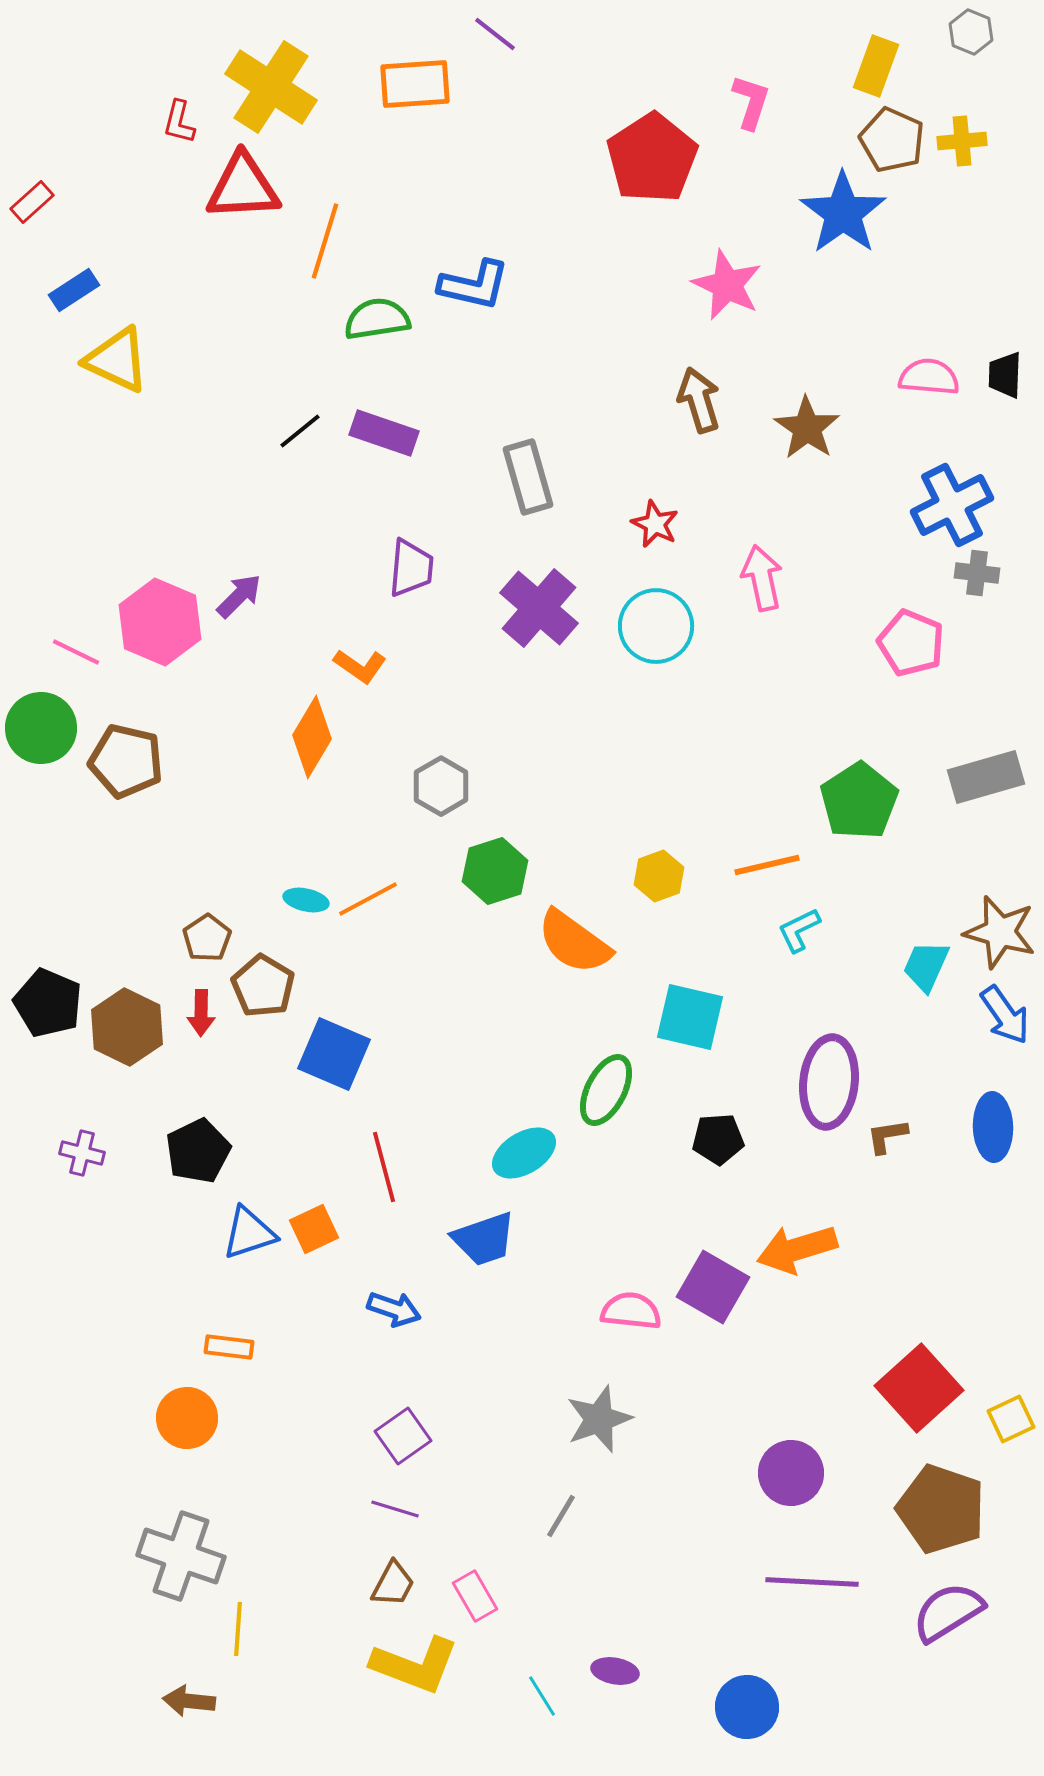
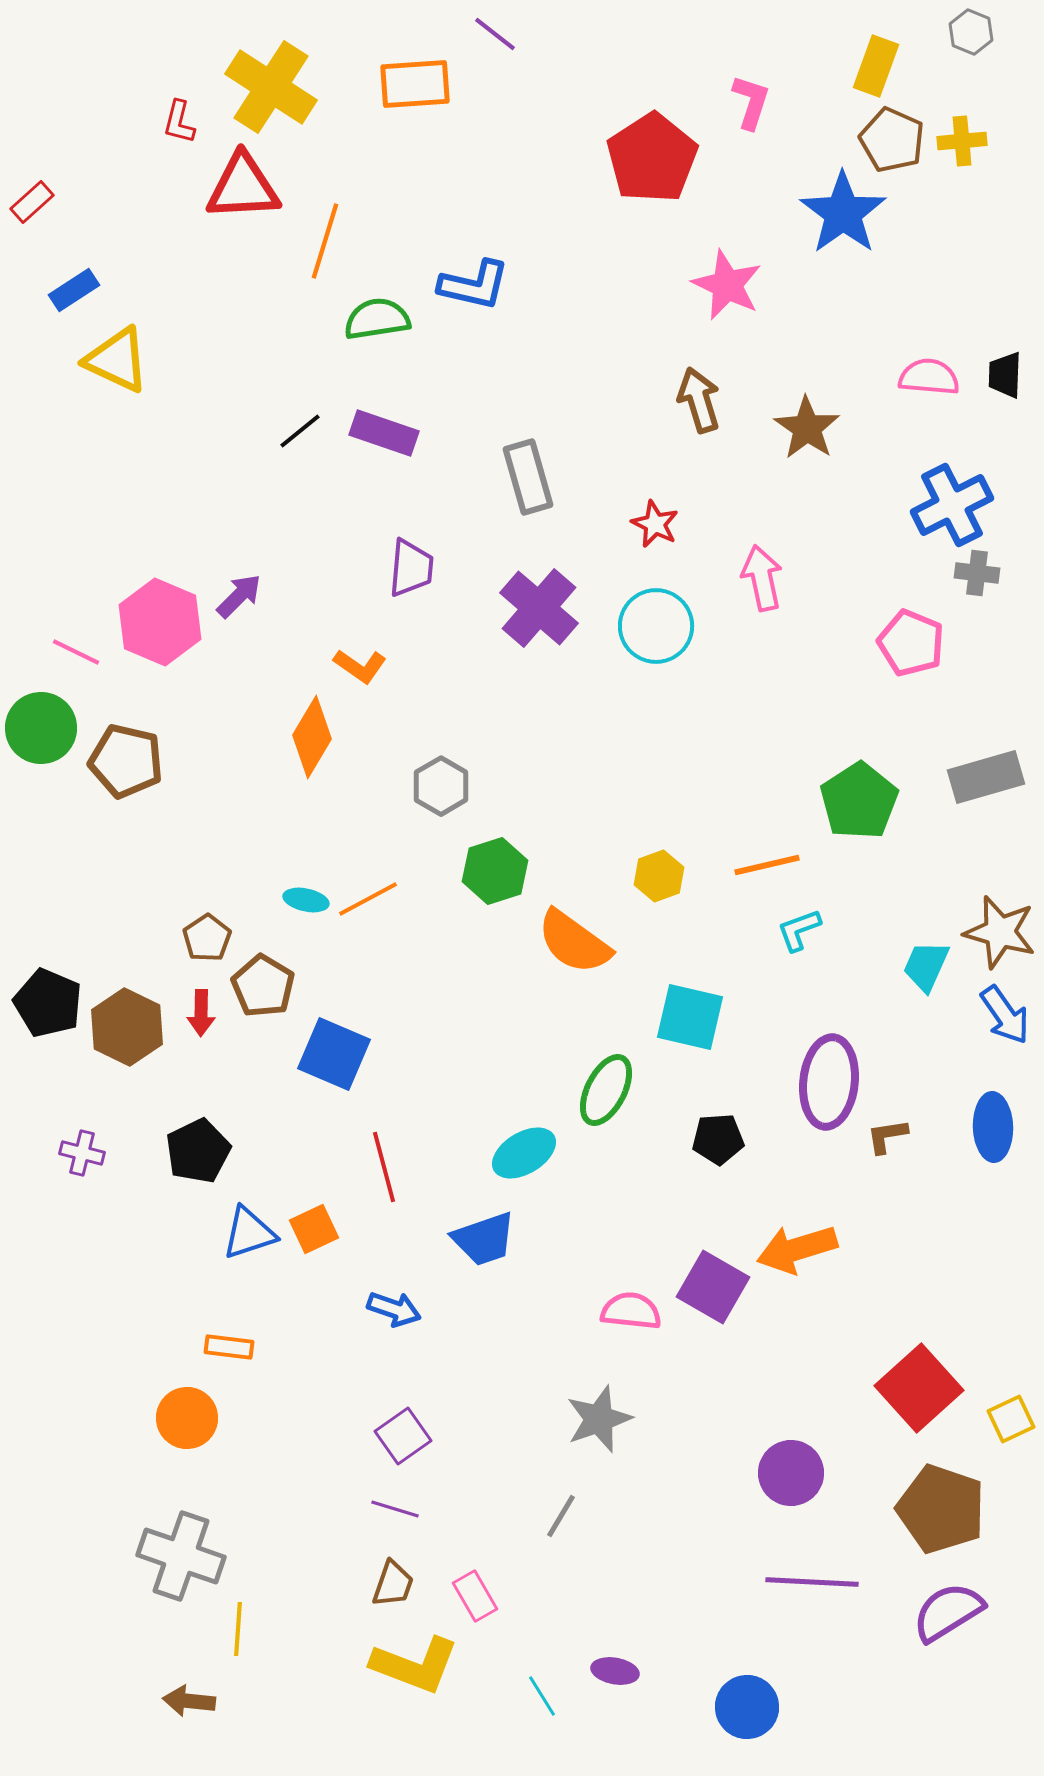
cyan L-shape at (799, 930): rotated 6 degrees clockwise
brown trapezoid at (393, 1584): rotated 9 degrees counterclockwise
